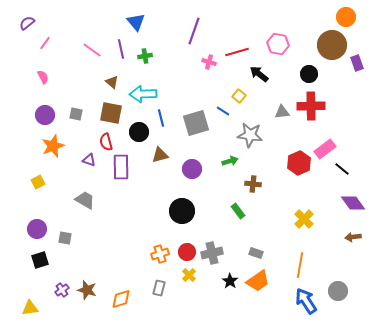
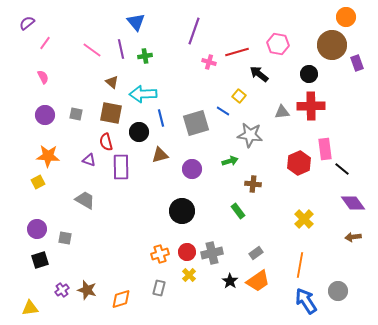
orange star at (53, 146): moved 5 px left, 10 px down; rotated 25 degrees clockwise
pink rectangle at (325, 149): rotated 60 degrees counterclockwise
gray rectangle at (256, 253): rotated 56 degrees counterclockwise
